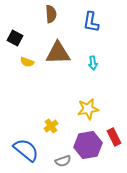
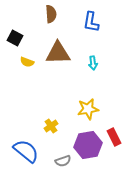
blue semicircle: moved 1 px down
